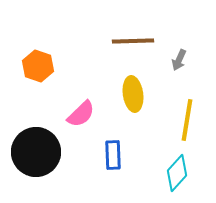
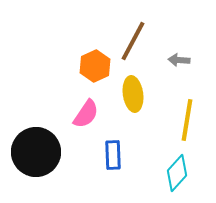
brown line: rotated 60 degrees counterclockwise
gray arrow: rotated 70 degrees clockwise
orange hexagon: moved 57 px right; rotated 16 degrees clockwise
pink semicircle: moved 5 px right; rotated 12 degrees counterclockwise
